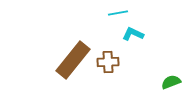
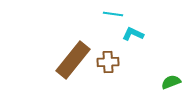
cyan line: moved 5 px left, 1 px down; rotated 18 degrees clockwise
